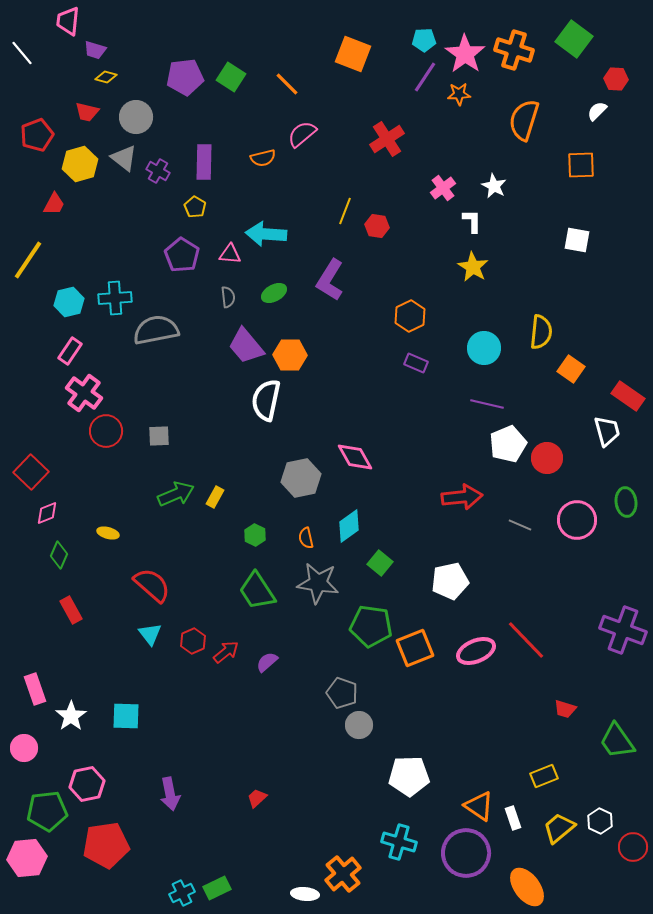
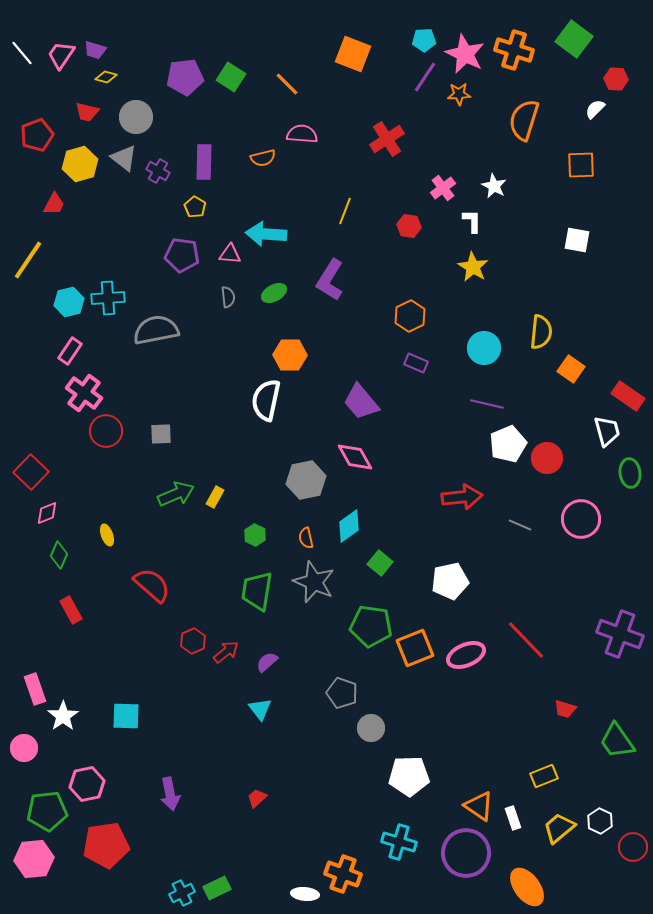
pink trapezoid at (68, 21): moved 7 px left, 34 px down; rotated 28 degrees clockwise
pink star at (465, 54): rotated 9 degrees counterclockwise
white semicircle at (597, 111): moved 2 px left, 2 px up
pink semicircle at (302, 134): rotated 44 degrees clockwise
red hexagon at (377, 226): moved 32 px right
purple pentagon at (182, 255): rotated 24 degrees counterclockwise
cyan cross at (115, 298): moved 7 px left
purple trapezoid at (246, 346): moved 115 px right, 56 px down
gray square at (159, 436): moved 2 px right, 2 px up
gray hexagon at (301, 478): moved 5 px right, 2 px down
green ellipse at (626, 502): moved 4 px right, 29 px up
pink circle at (577, 520): moved 4 px right, 1 px up
yellow ellipse at (108, 533): moved 1 px left, 2 px down; rotated 55 degrees clockwise
gray star at (318, 583): moved 4 px left, 1 px up; rotated 15 degrees clockwise
green trapezoid at (257, 591): rotated 42 degrees clockwise
purple cross at (623, 630): moved 3 px left, 4 px down
cyan triangle at (150, 634): moved 110 px right, 75 px down
pink ellipse at (476, 651): moved 10 px left, 4 px down
white star at (71, 716): moved 8 px left
gray circle at (359, 725): moved 12 px right, 3 px down
pink hexagon at (27, 858): moved 7 px right, 1 px down
orange cross at (343, 874): rotated 30 degrees counterclockwise
